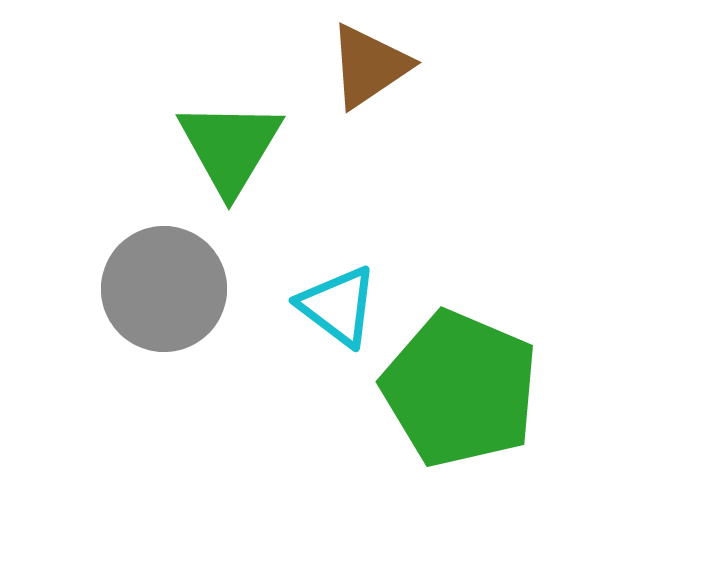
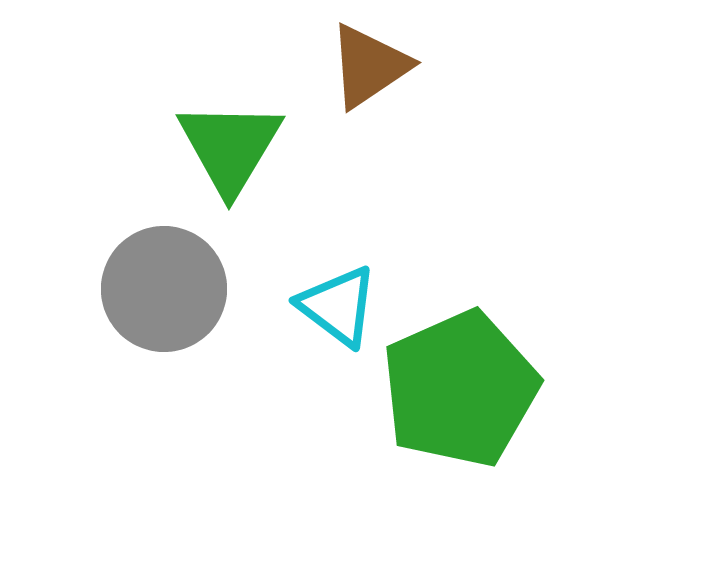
green pentagon: rotated 25 degrees clockwise
